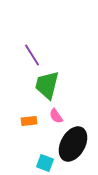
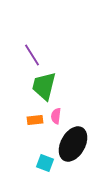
green trapezoid: moved 3 px left, 1 px down
pink semicircle: rotated 42 degrees clockwise
orange rectangle: moved 6 px right, 1 px up
